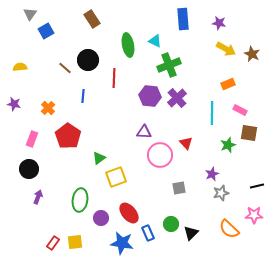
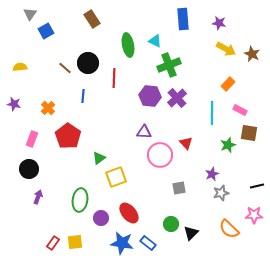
black circle at (88, 60): moved 3 px down
orange rectangle at (228, 84): rotated 24 degrees counterclockwise
blue rectangle at (148, 233): moved 10 px down; rotated 28 degrees counterclockwise
